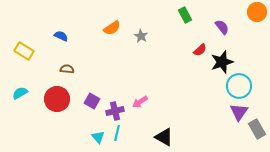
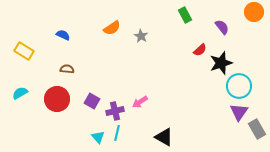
orange circle: moved 3 px left
blue semicircle: moved 2 px right, 1 px up
black star: moved 1 px left, 1 px down
